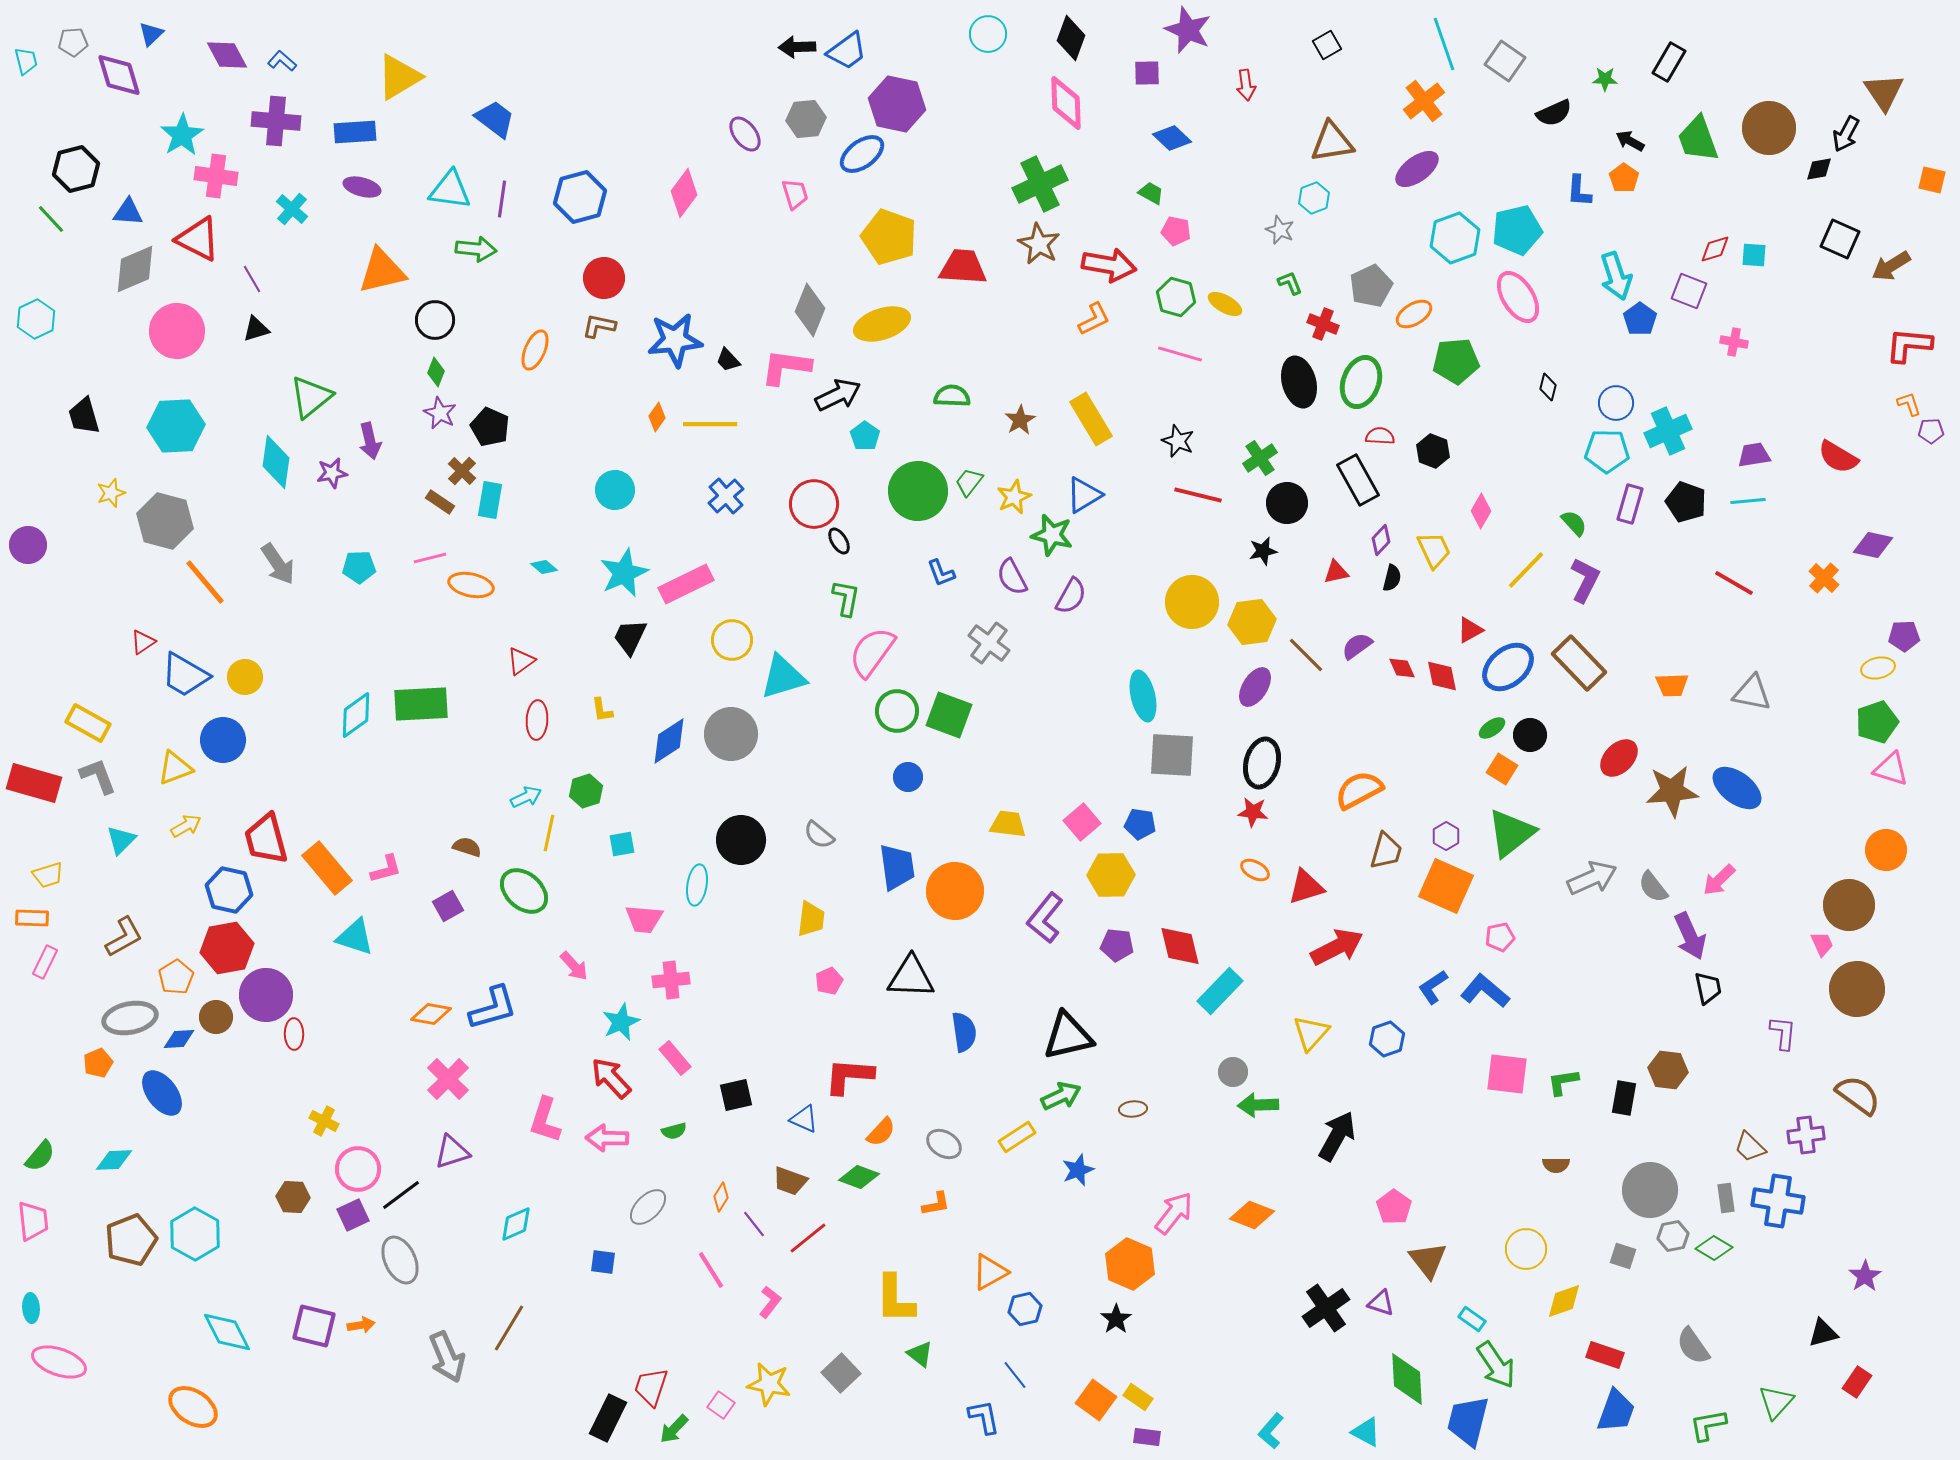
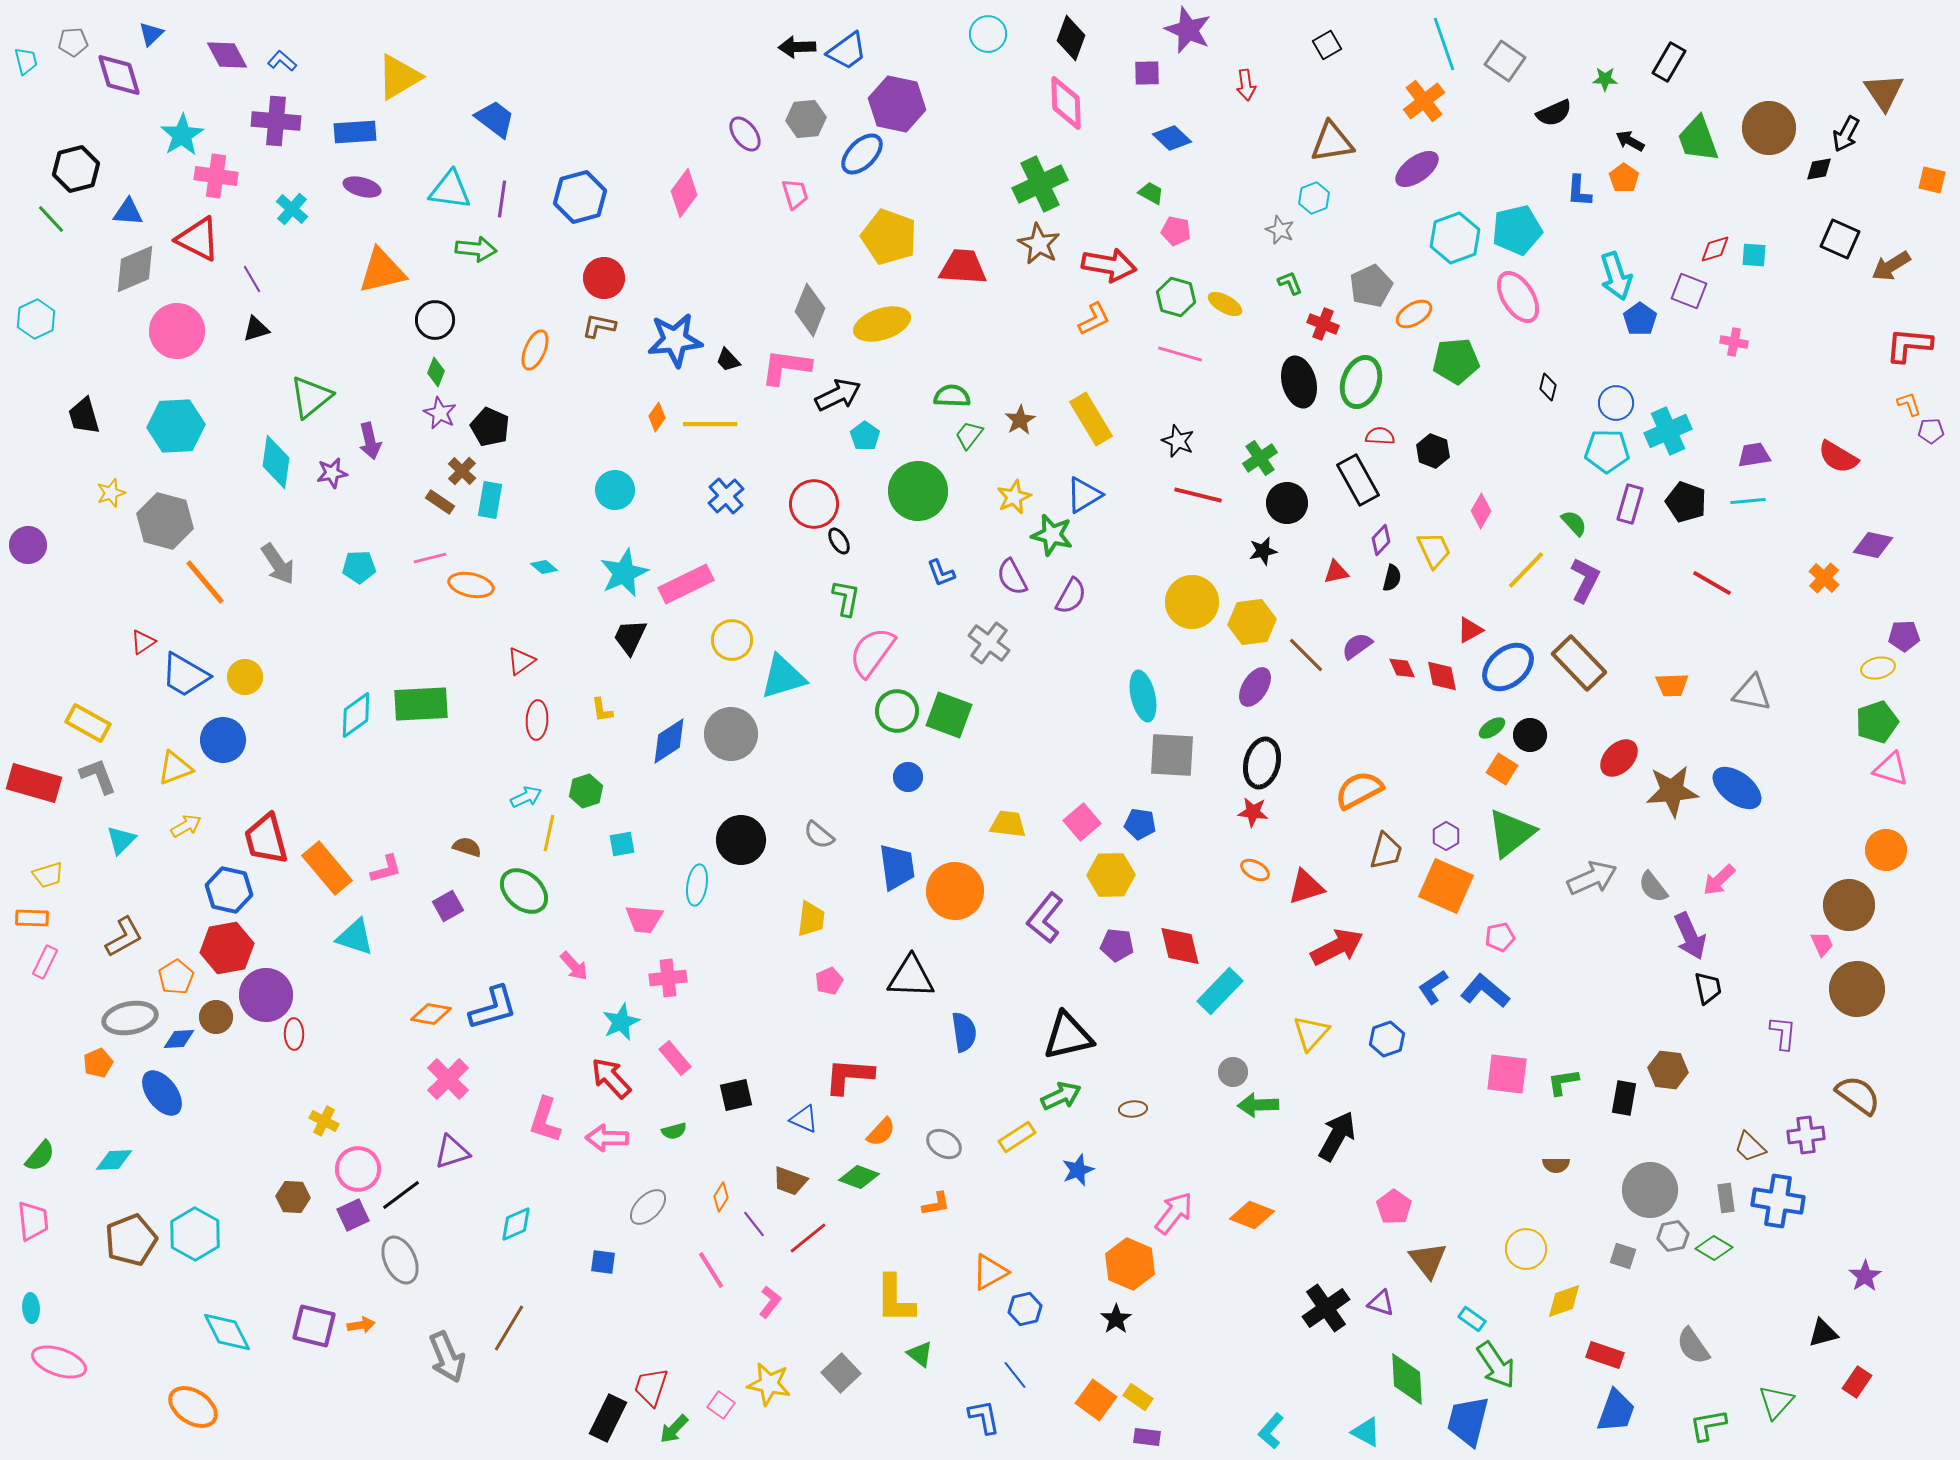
blue ellipse at (862, 154): rotated 9 degrees counterclockwise
green trapezoid at (969, 482): moved 47 px up
red line at (1734, 583): moved 22 px left
pink cross at (671, 980): moved 3 px left, 2 px up
